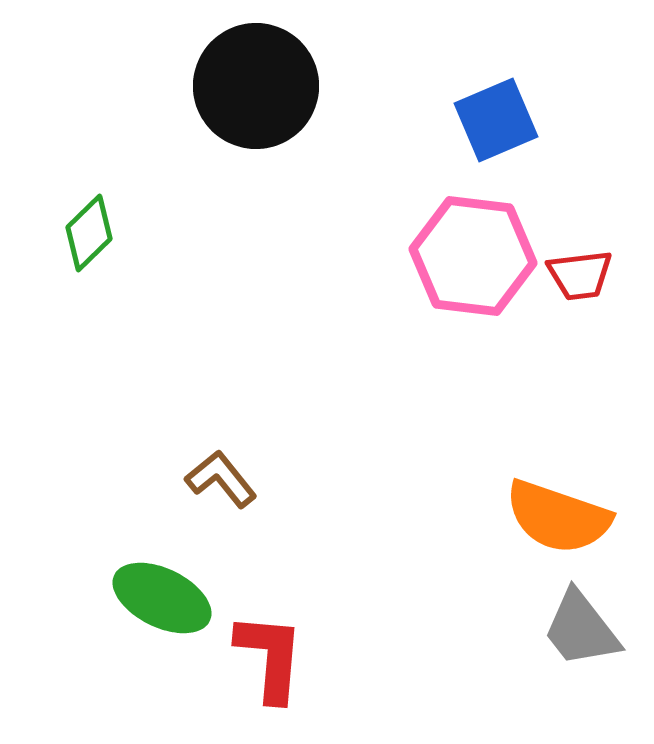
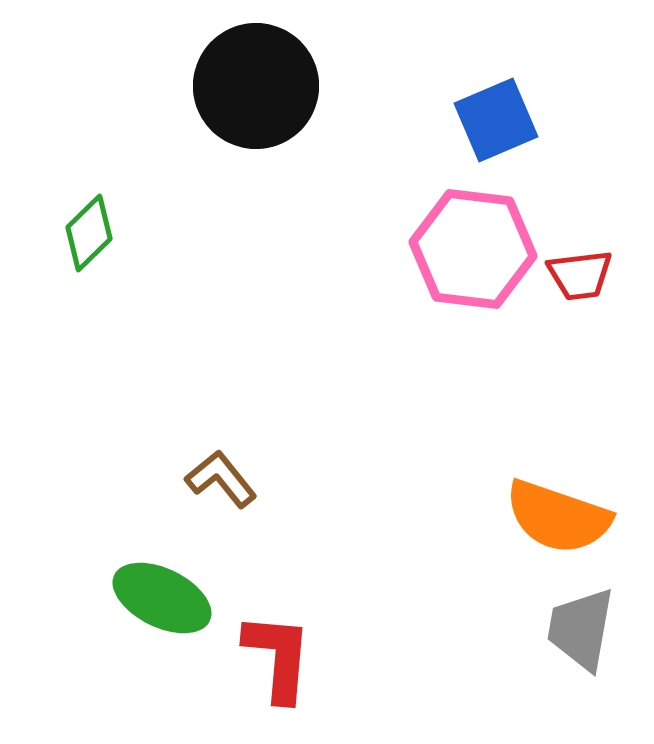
pink hexagon: moved 7 px up
gray trapezoid: rotated 48 degrees clockwise
red L-shape: moved 8 px right
